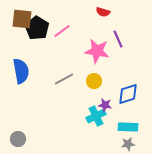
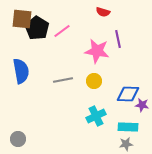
purple line: rotated 12 degrees clockwise
gray line: moved 1 px left, 1 px down; rotated 18 degrees clockwise
blue diamond: rotated 20 degrees clockwise
purple star: moved 37 px right
gray star: moved 2 px left
